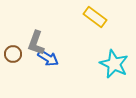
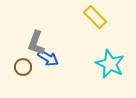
yellow rectangle: rotated 10 degrees clockwise
brown circle: moved 10 px right, 13 px down
cyan star: moved 4 px left
